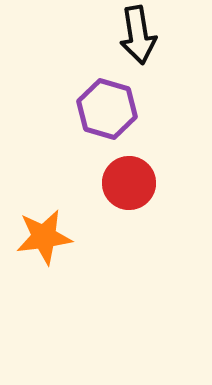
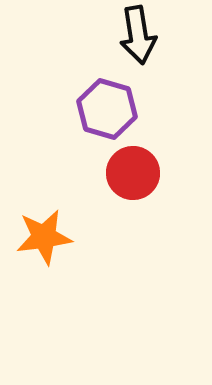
red circle: moved 4 px right, 10 px up
